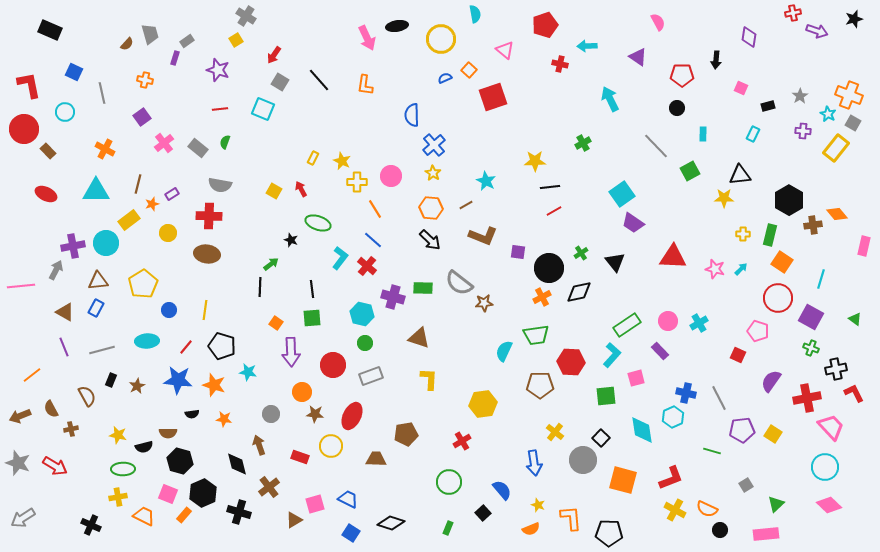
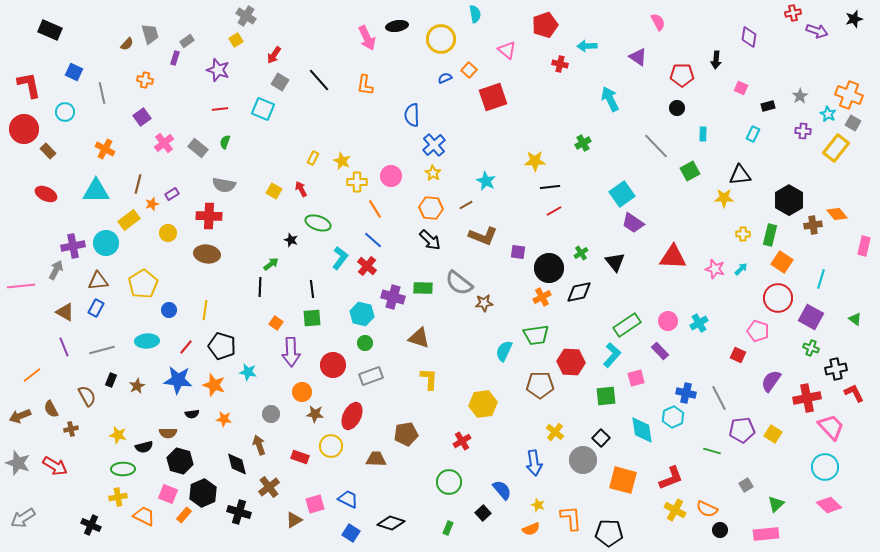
pink triangle at (505, 50): moved 2 px right
gray semicircle at (220, 185): moved 4 px right
